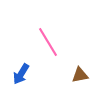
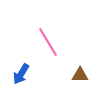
brown triangle: rotated 12 degrees clockwise
